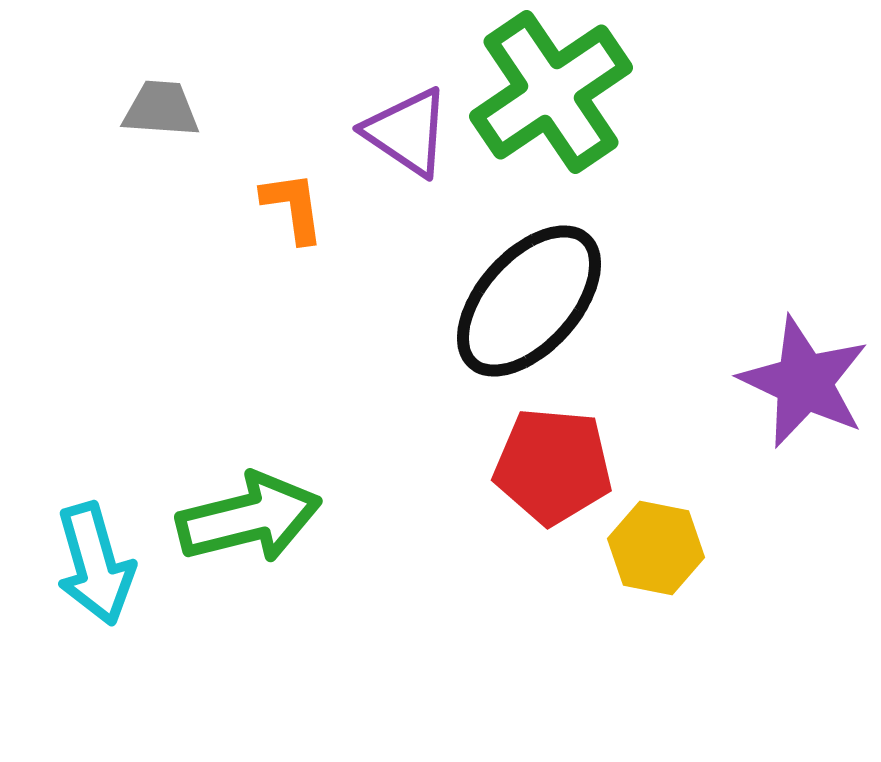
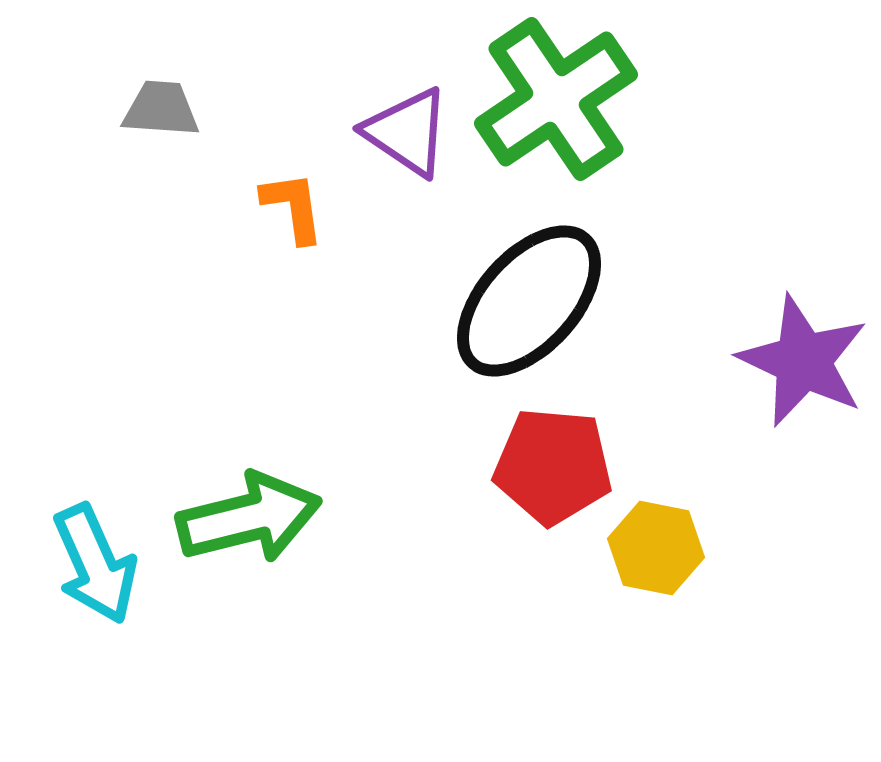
green cross: moved 5 px right, 7 px down
purple star: moved 1 px left, 21 px up
cyan arrow: rotated 8 degrees counterclockwise
